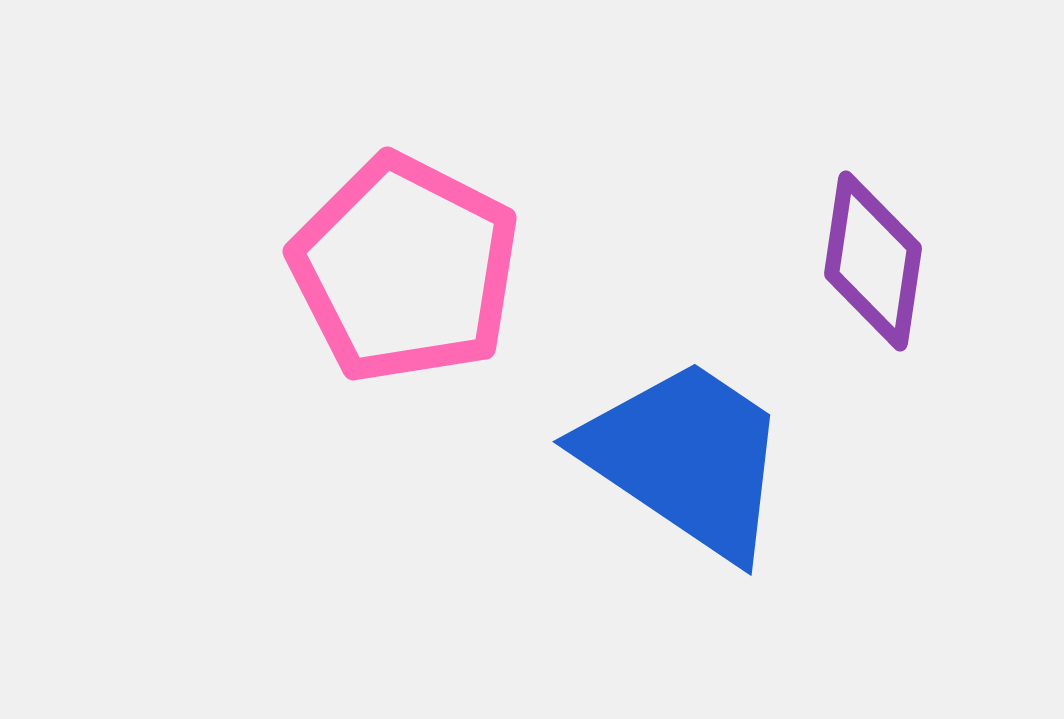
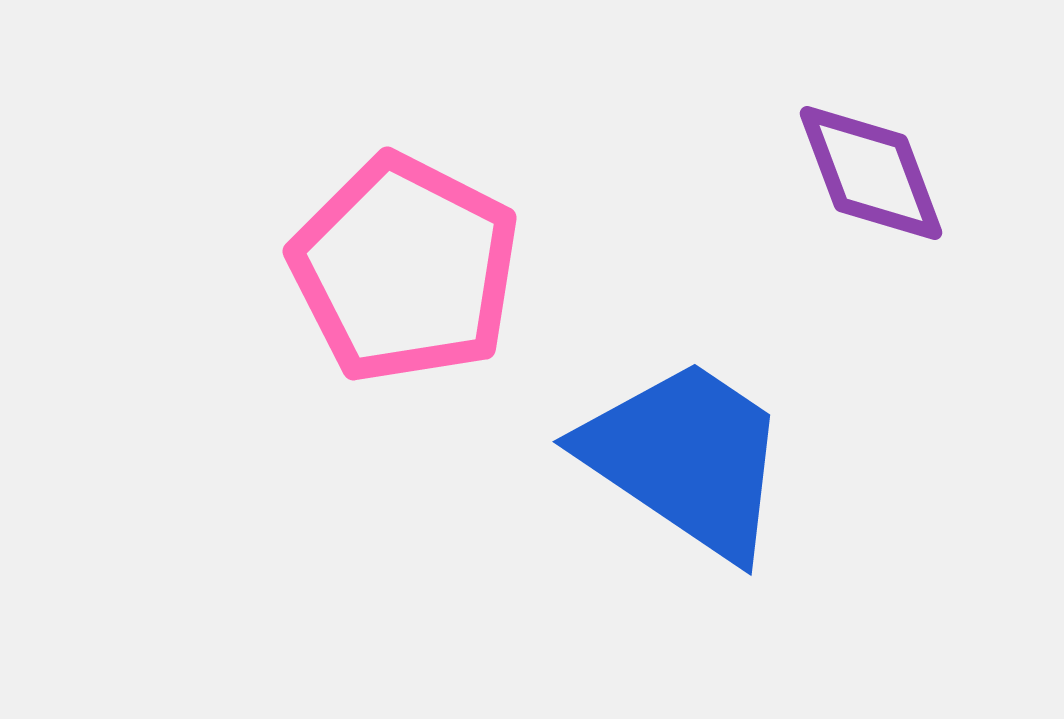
purple diamond: moved 2 px left, 88 px up; rotated 29 degrees counterclockwise
